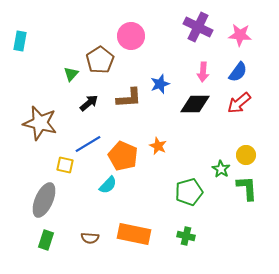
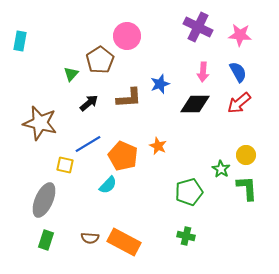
pink circle: moved 4 px left
blue semicircle: rotated 65 degrees counterclockwise
orange rectangle: moved 10 px left, 8 px down; rotated 16 degrees clockwise
